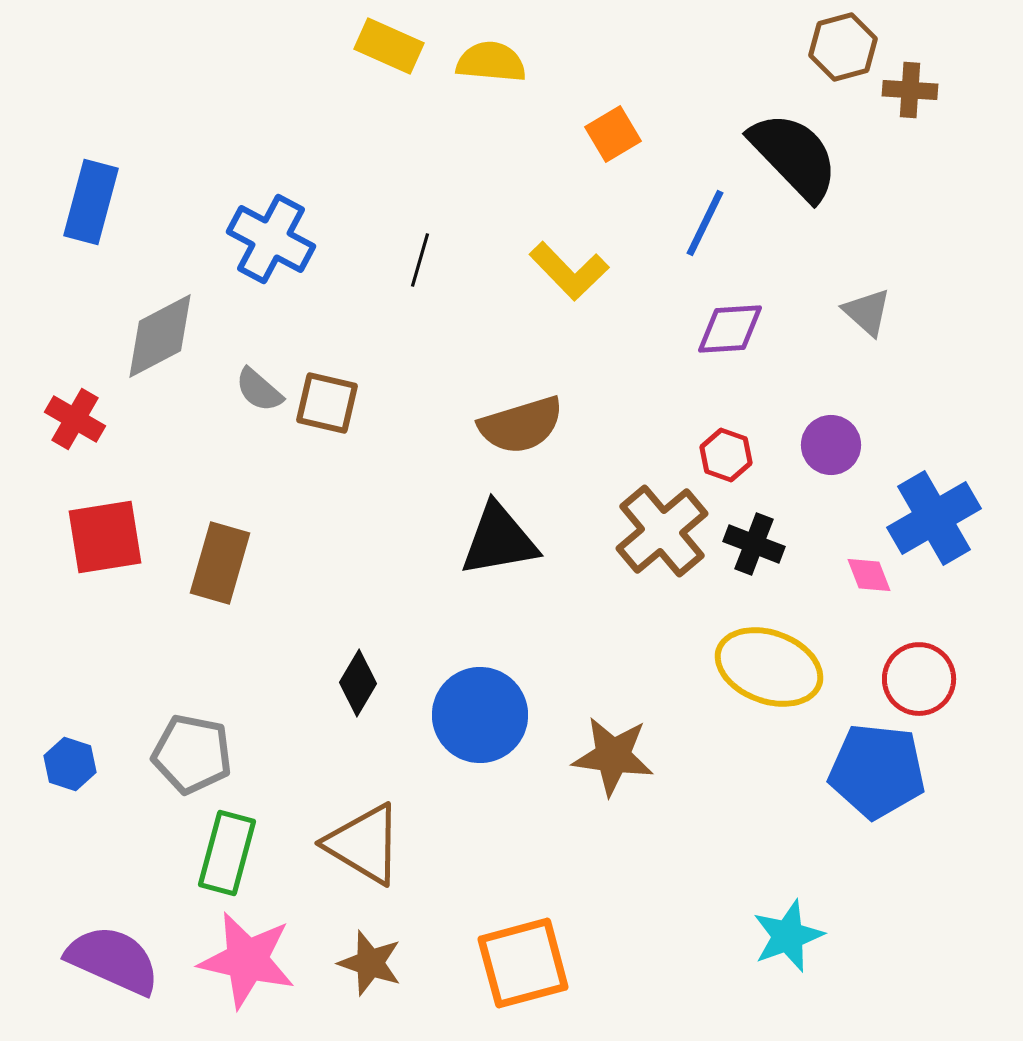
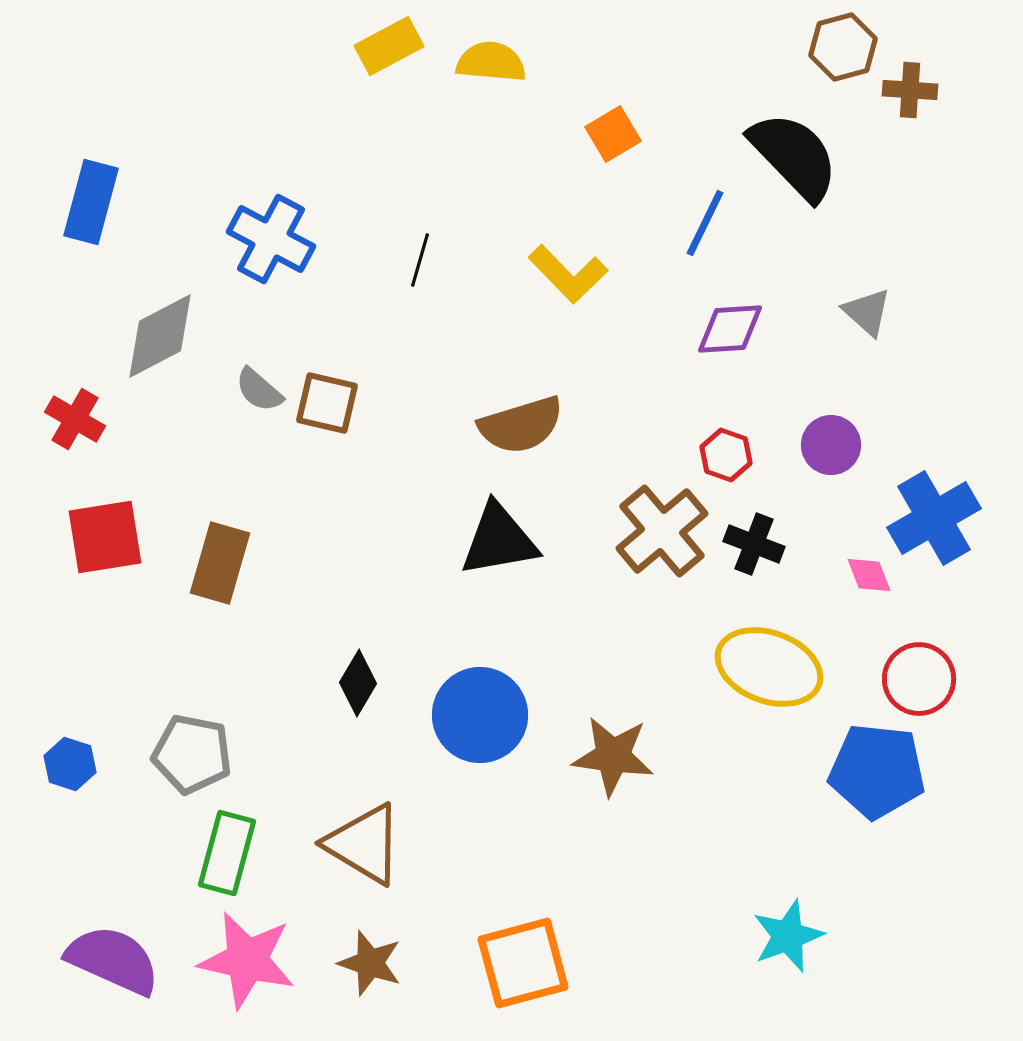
yellow rectangle at (389, 46): rotated 52 degrees counterclockwise
yellow L-shape at (569, 271): moved 1 px left, 3 px down
